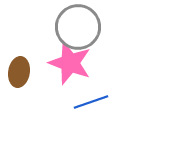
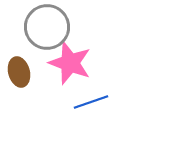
gray circle: moved 31 px left
brown ellipse: rotated 24 degrees counterclockwise
